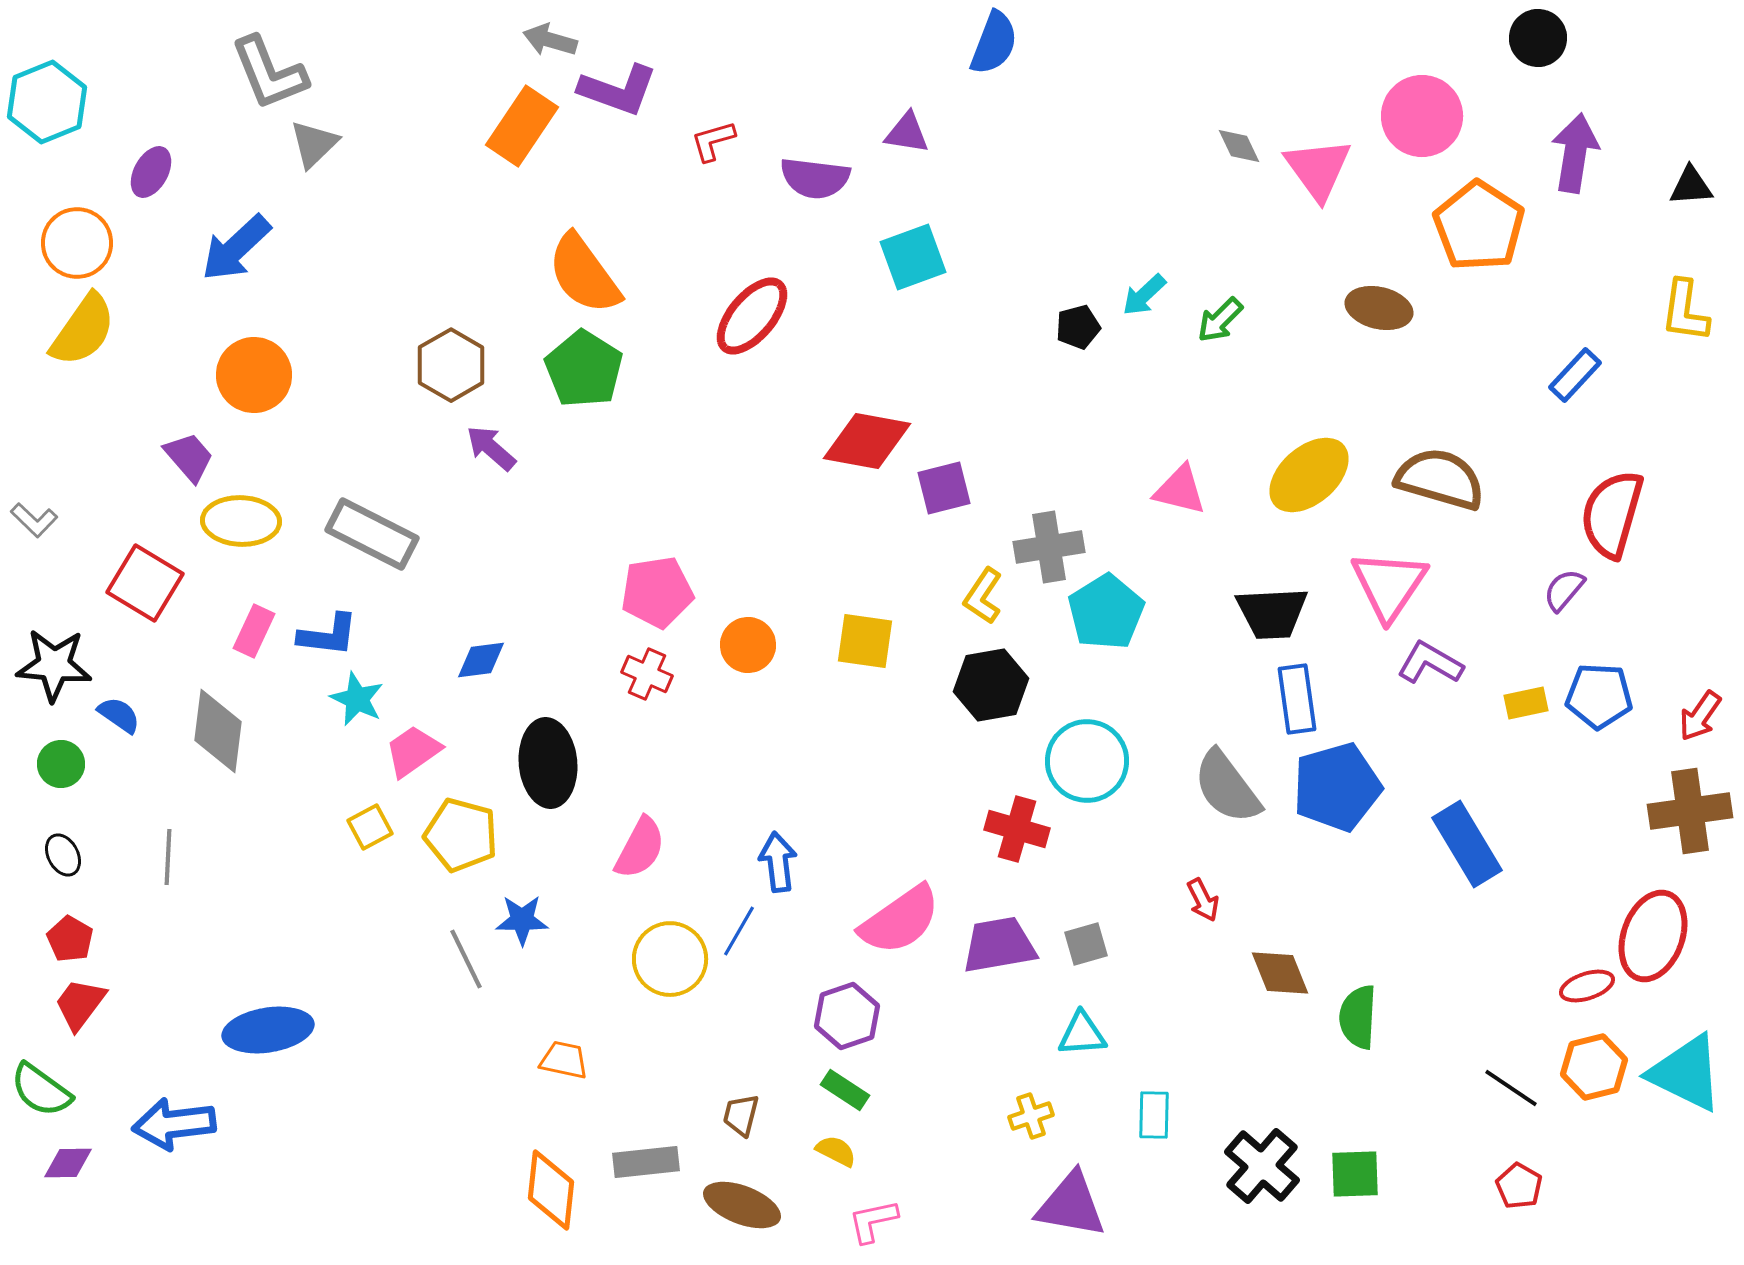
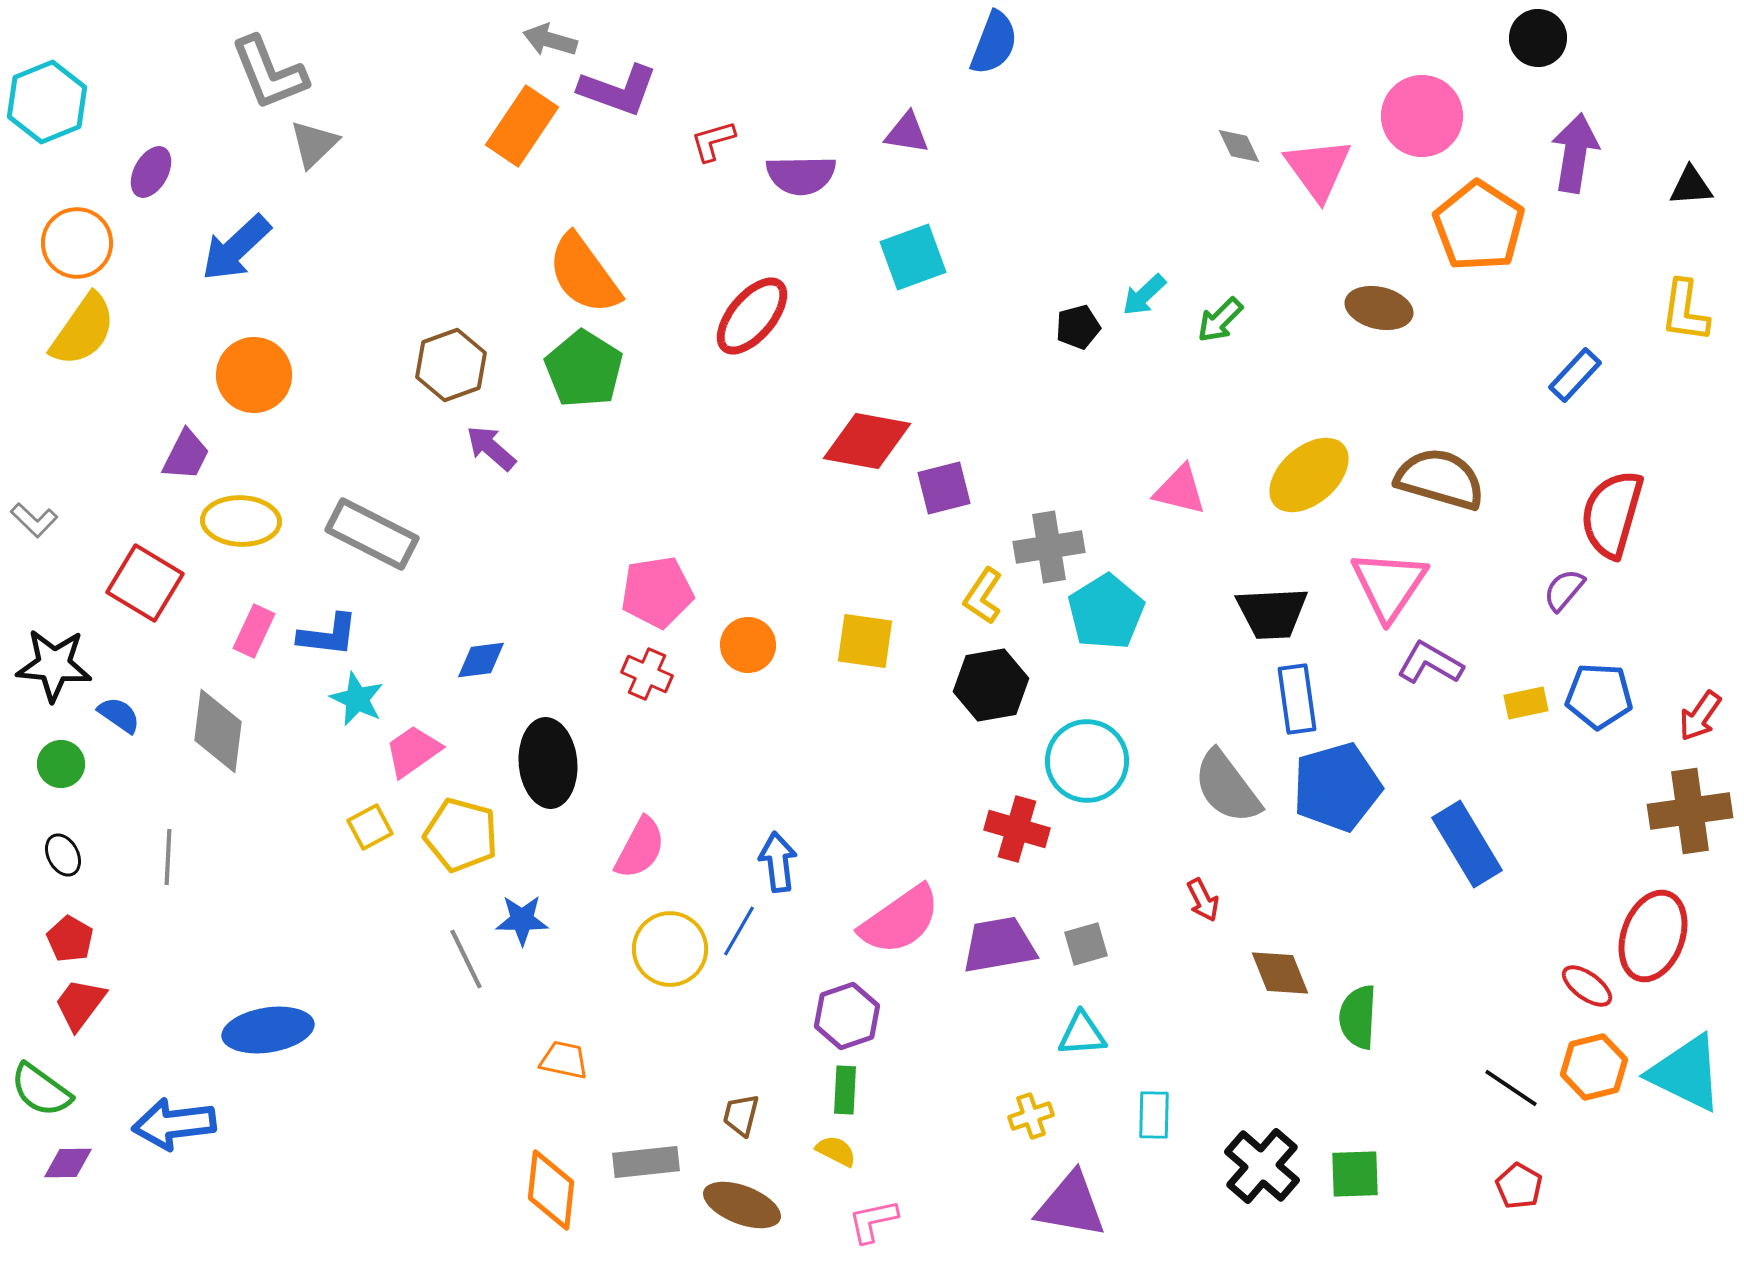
purple semicircle at (815, 178): moved 14 px left, 3 px up; rotated 8 degrees counterclockwise
brown hexagon at (451, 365): rotated 10 degrees clockwise
purple trapezoid at (189, 457): moved 3 px left, 2 px up; rotated 68 degrees clockwise
yellow circle at (670, 959): moved 10 px up
red ellipse at (1587, 986): rotated 54 degrees clockwise
green rectangle at (845, 1090): rotated 60 degrees clockwise
